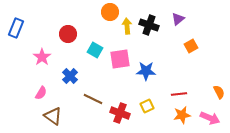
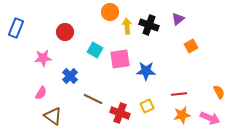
red circle: moved 3 px left, 2 px up
pink star: moved 1 px right, 1 px down; rotated 30 degrees clockwise
